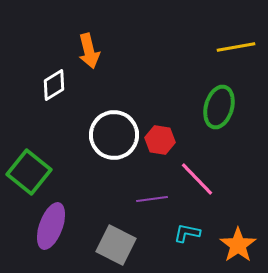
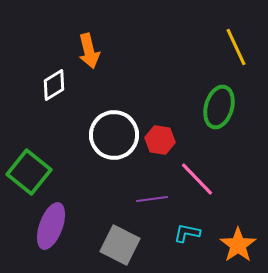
yellow line: rotated 75 degrees clockwise
gray square: moved 4 px right
